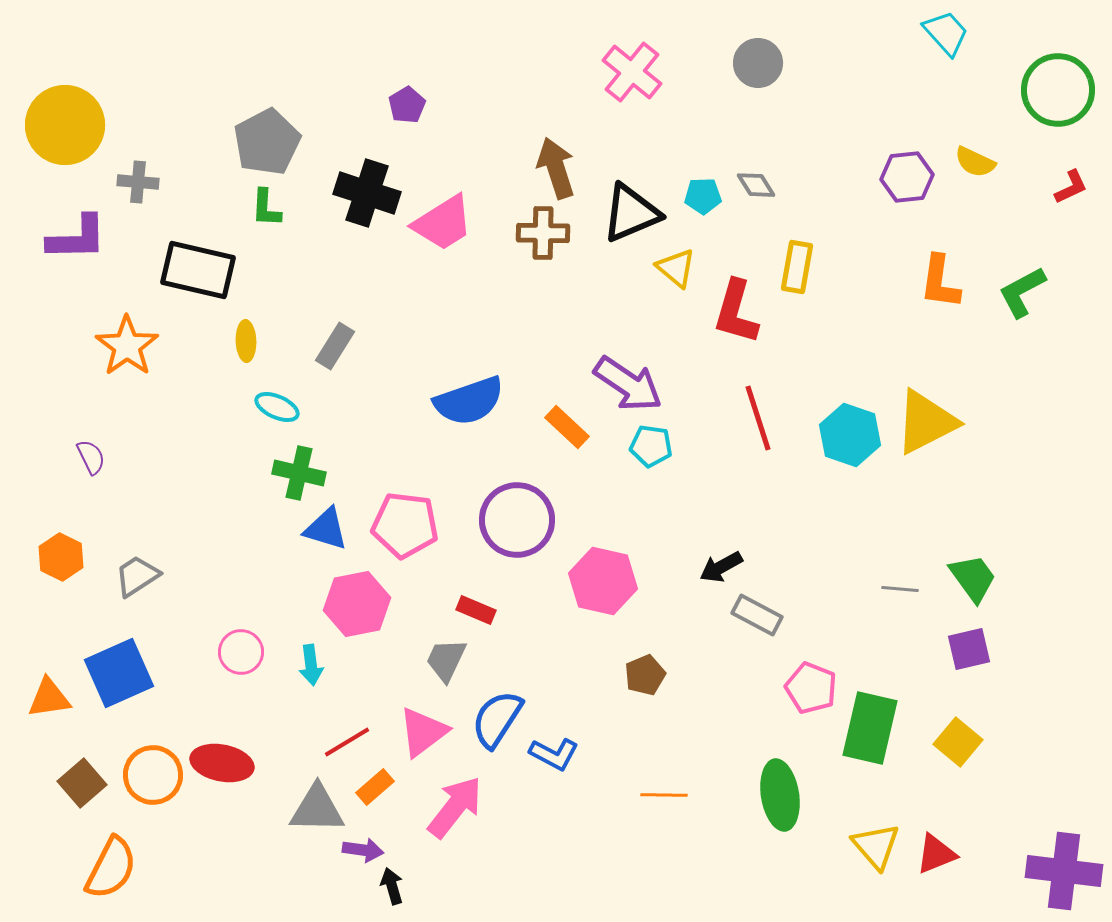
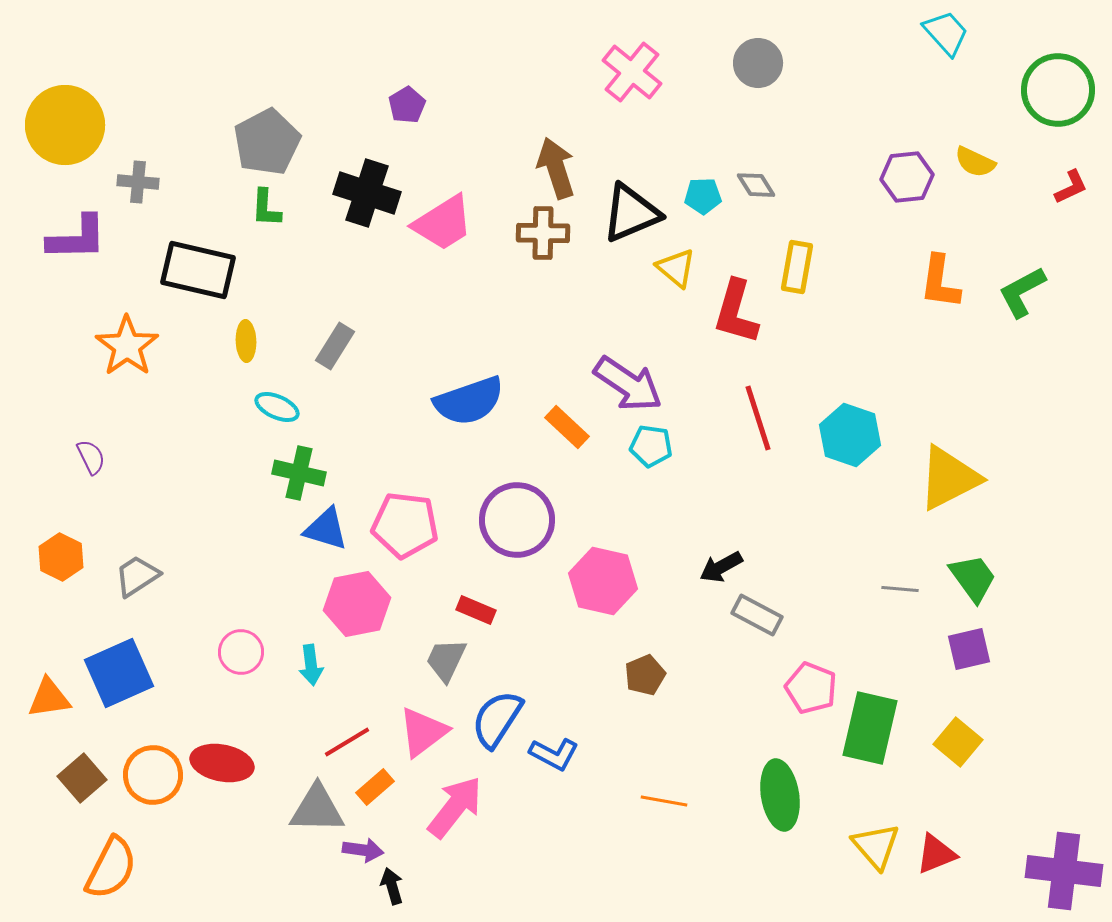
yellow triangle at (926, 422): moved 23 px right, 56 px down
brown square at (82, 783): moved 5 px up
orange line at (664, 795): moved 6 px down; rotated 9 degrees clockwise
